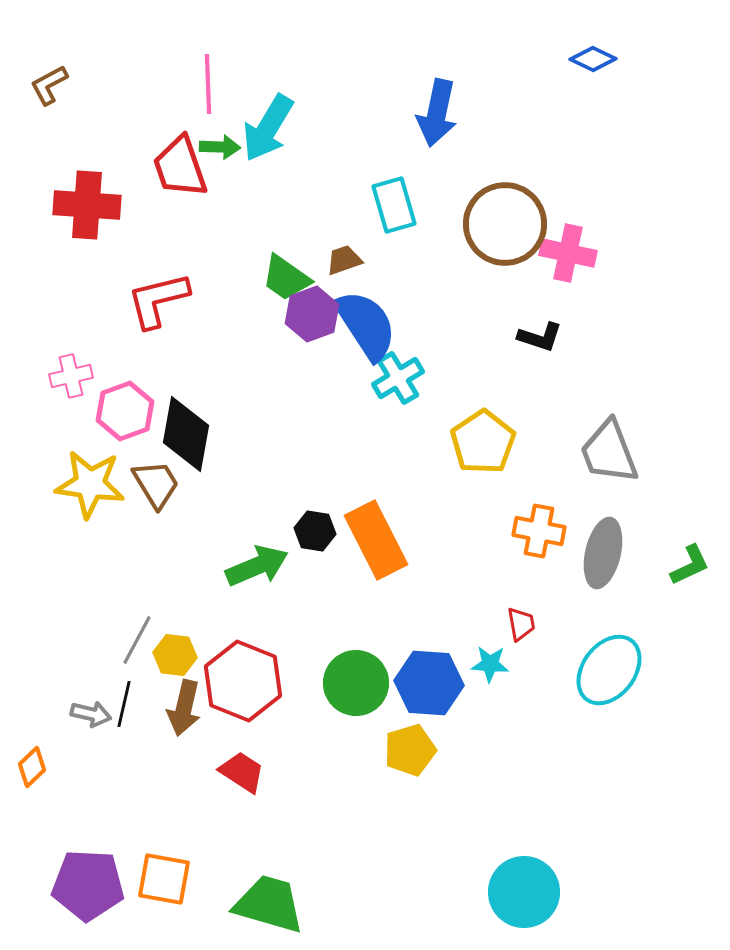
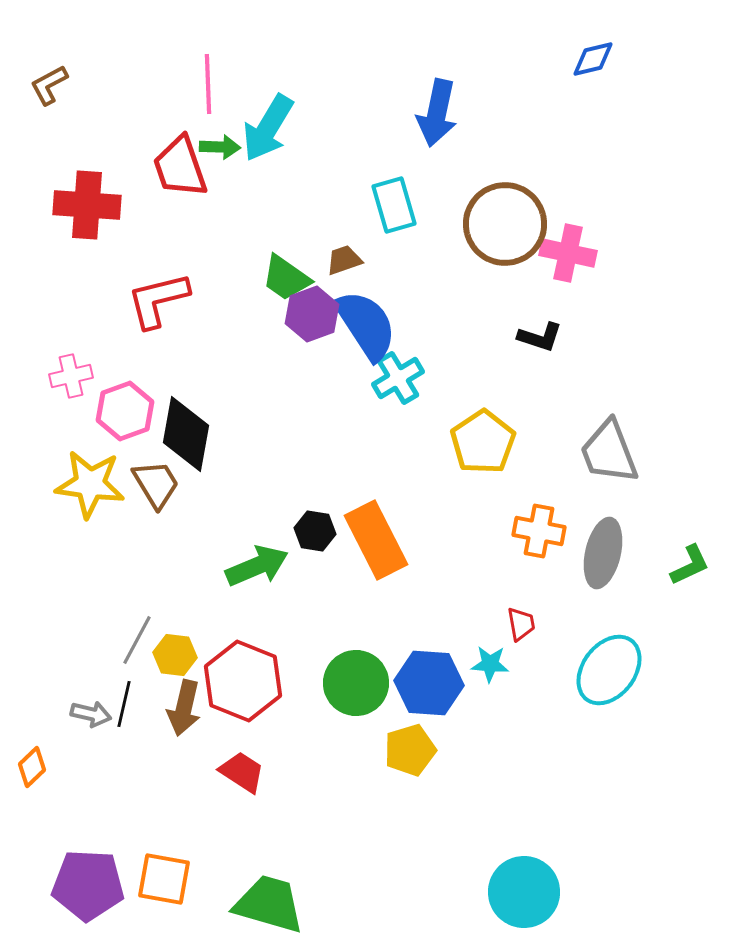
blue diamond at (593, 59): rotated 39 degrees counterclockwise
